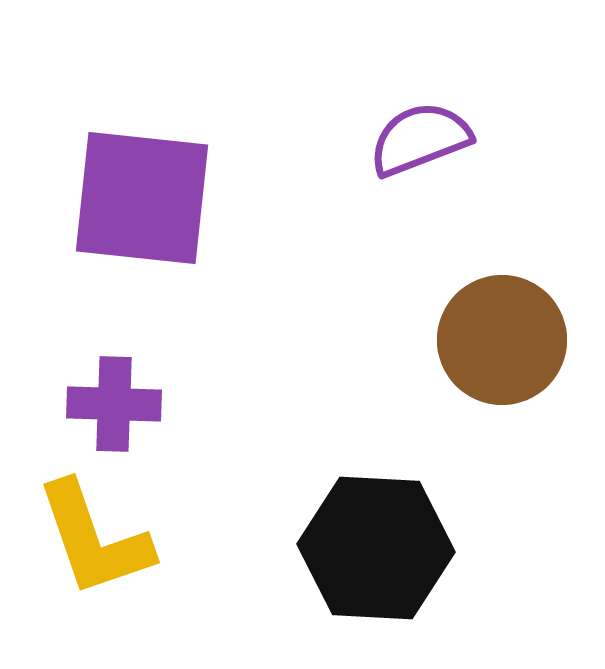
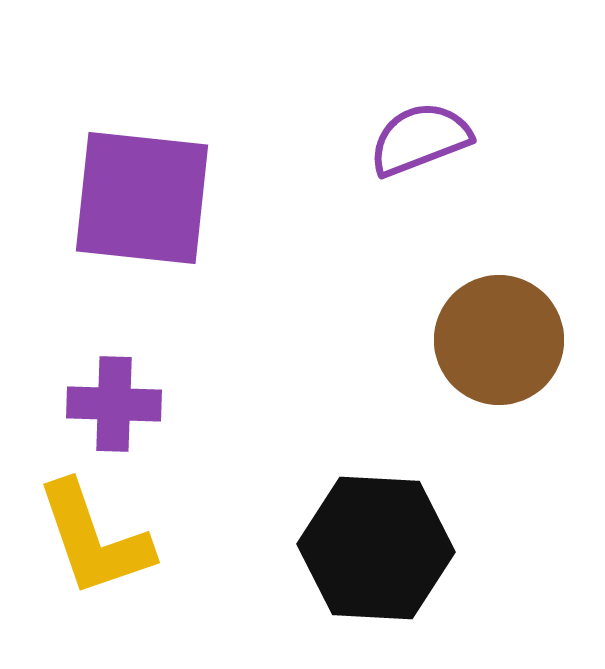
brown circle: moved 3 px left
